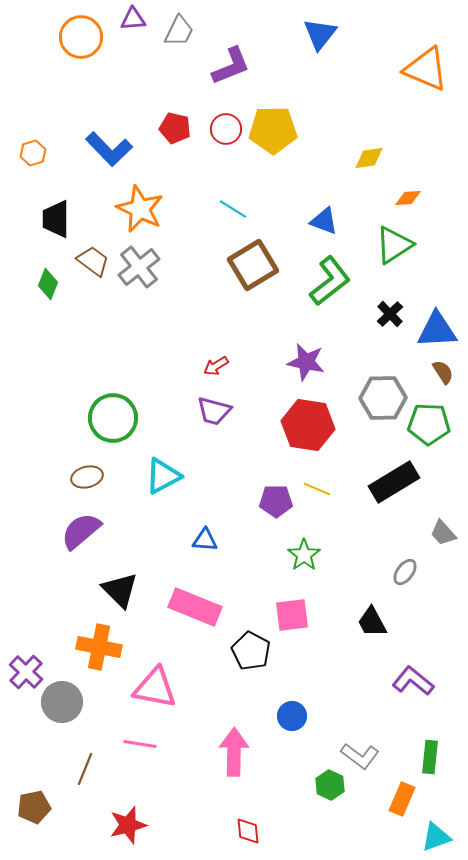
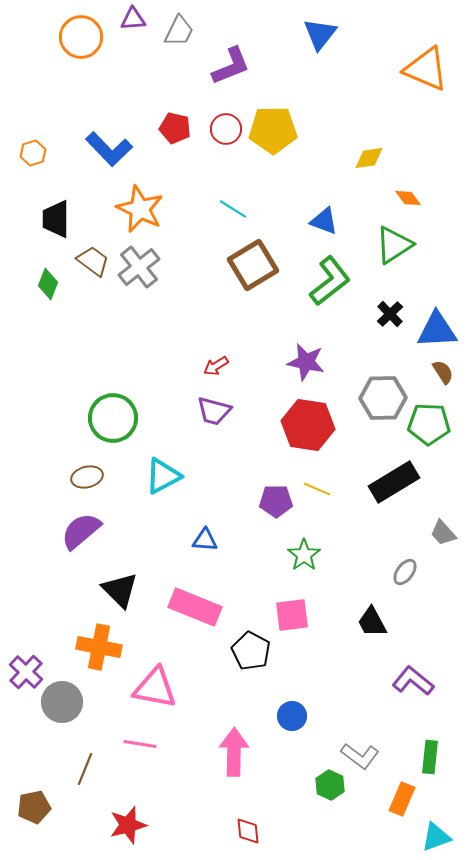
orange diamond at (408, 198): rotated 56 degrees clockwise
